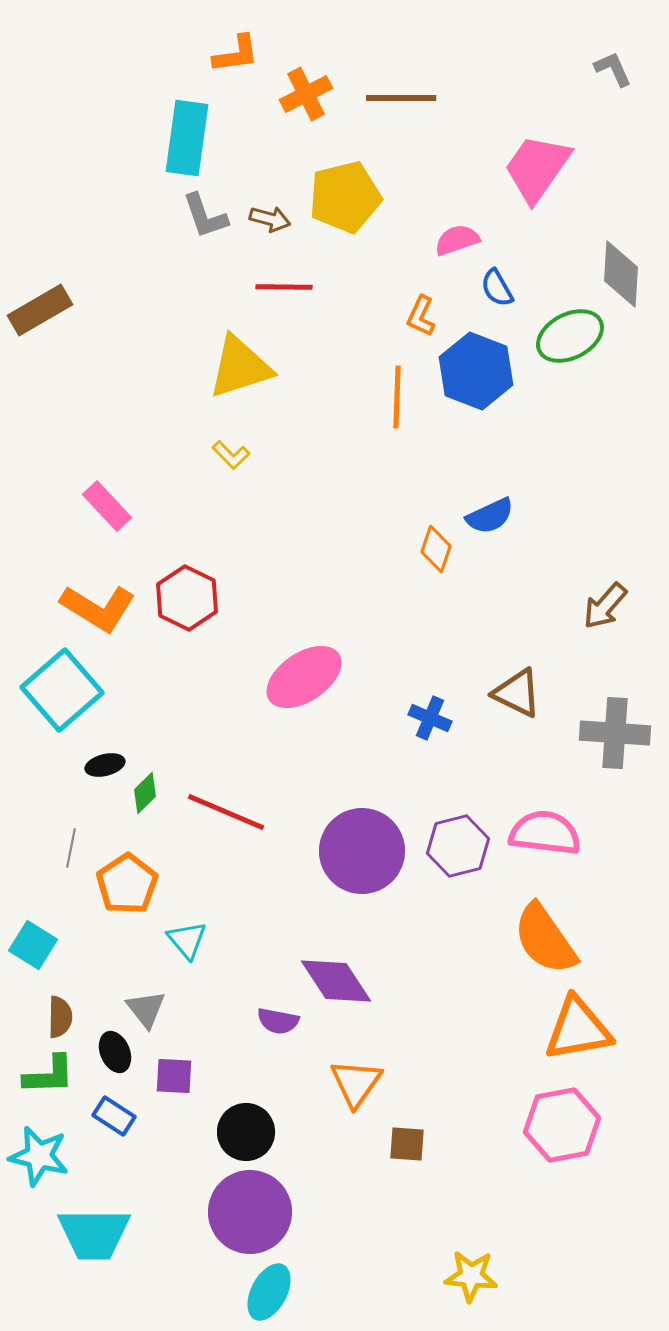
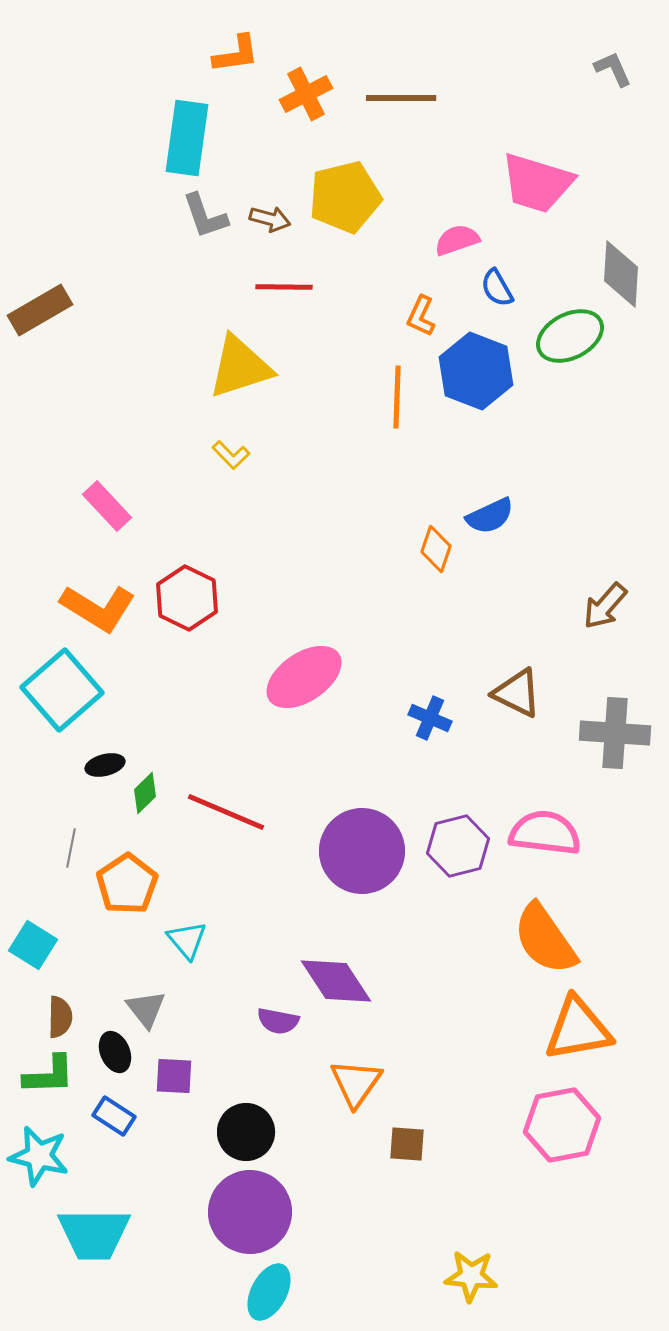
pink trapezoid at (537, 168): moved 15 px down; rotated 108 degrees counterclockwise
